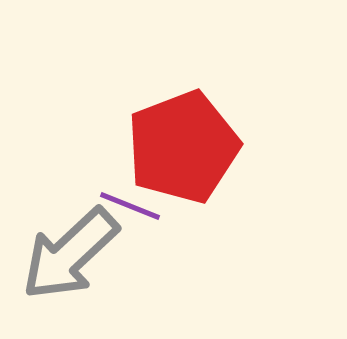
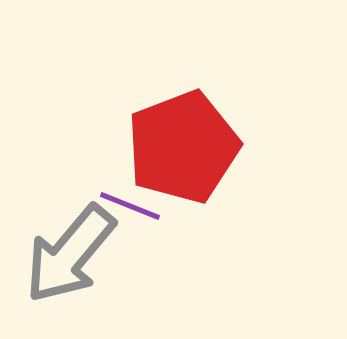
gray arrow: rotated 7 degrees counterclockwise
